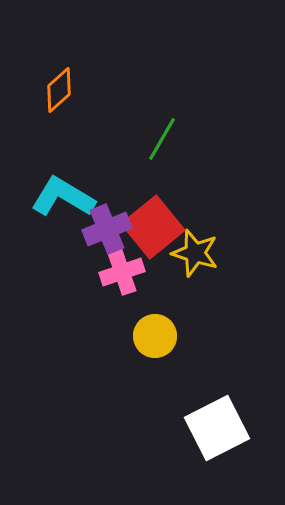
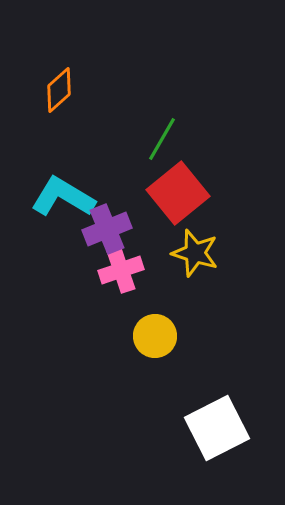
red square: moved 25 px right, 34 px up
pink cross: moved 1 px left, 2 px up
